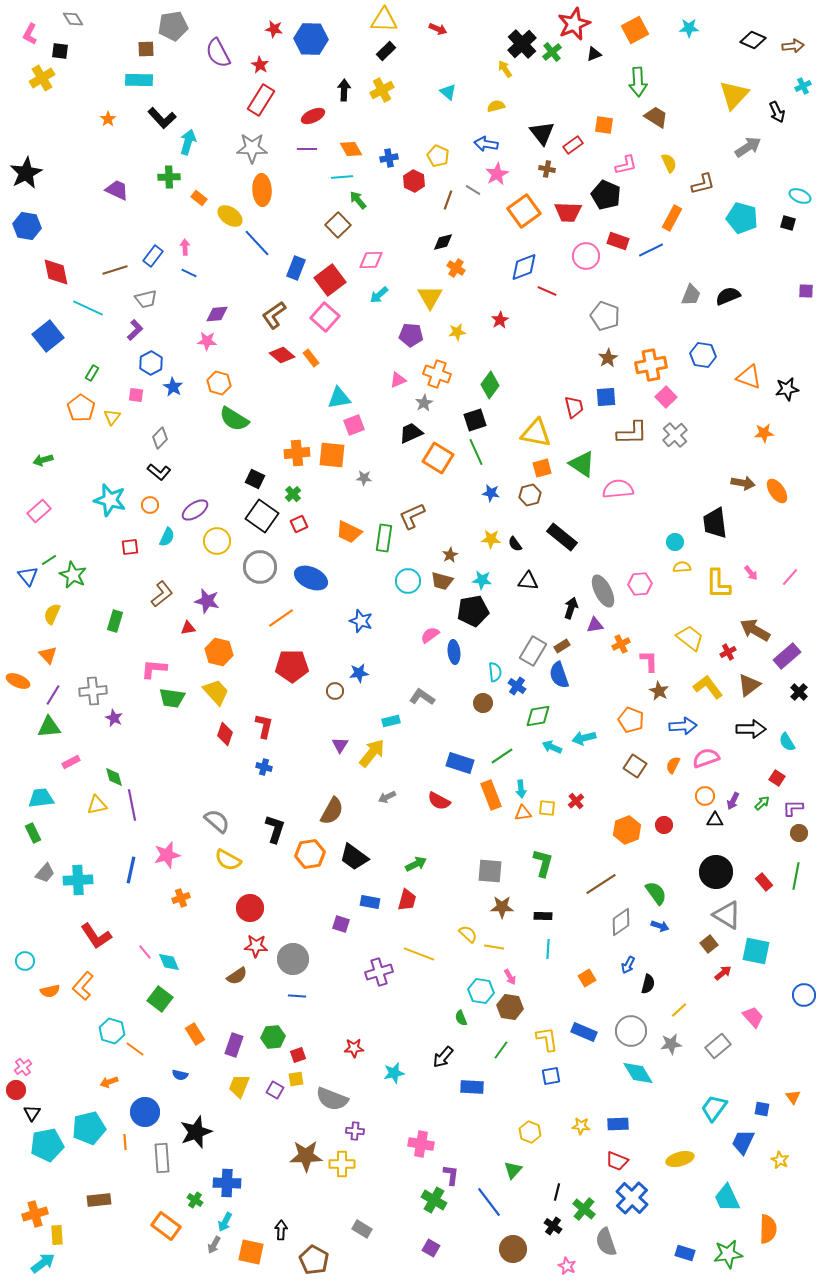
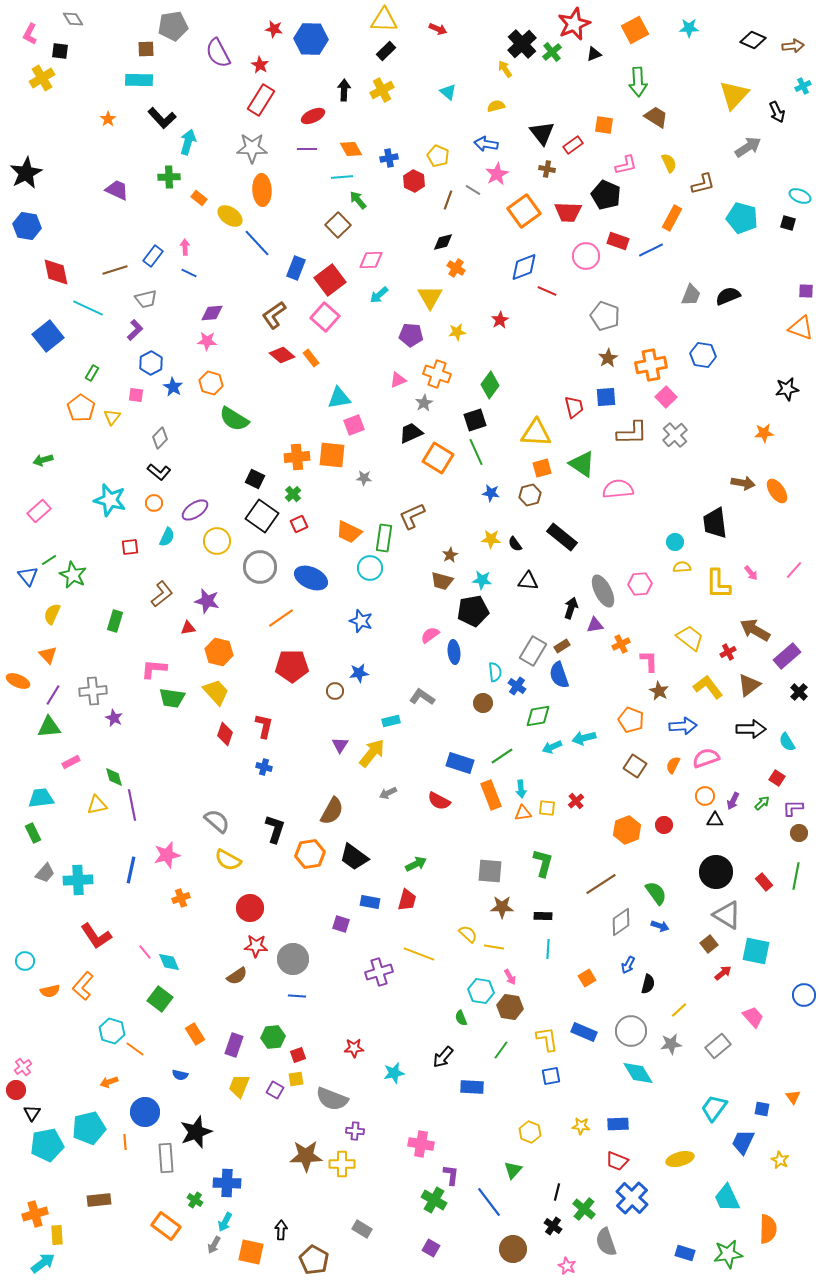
purple diamond at (217, 314): moved 5 px left, 1 px up
orange triangle at (749, 377): moved 52 px right, 49 px up
orange hexagon at (219, 383): moved 8 px left
yellow triangle at (536, 433): rotated 8 degrees counterclockwise
orange cross at (297, 453): moved 4 px down
orange circle at (150, 505): moved 4 px right, 2 px up
pink line at (790, 577): moved 4 px right, 7 px up
cyan circle at (408, 581): moved 38 px left, 13 px up
cyan arrow at (552, 747): rotated 48 degrees counterclockwise
gray arrow at (387, 797): moved 1 px right, 4 px up
gray rectangle at (162, 1158): moved 4 px right
